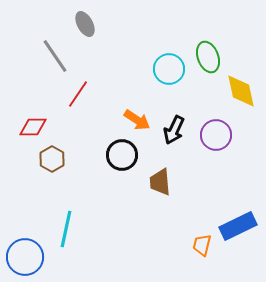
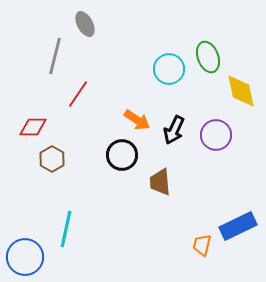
gray line: rotated 48 degrees clockwise
